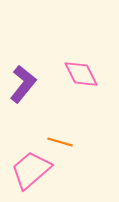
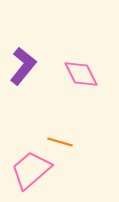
purple L-shape: moved 18 px up
